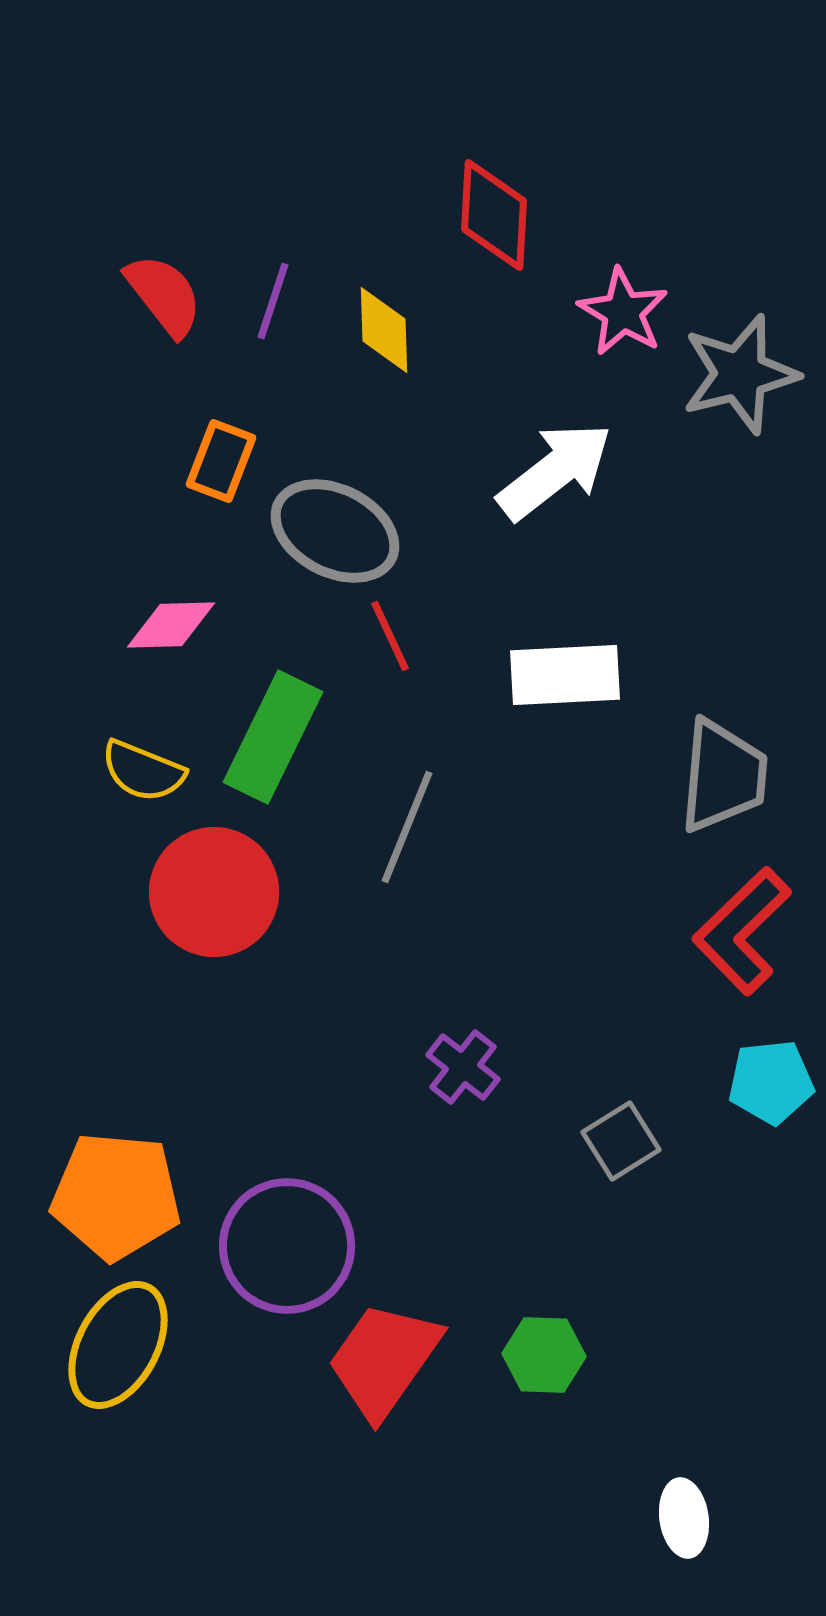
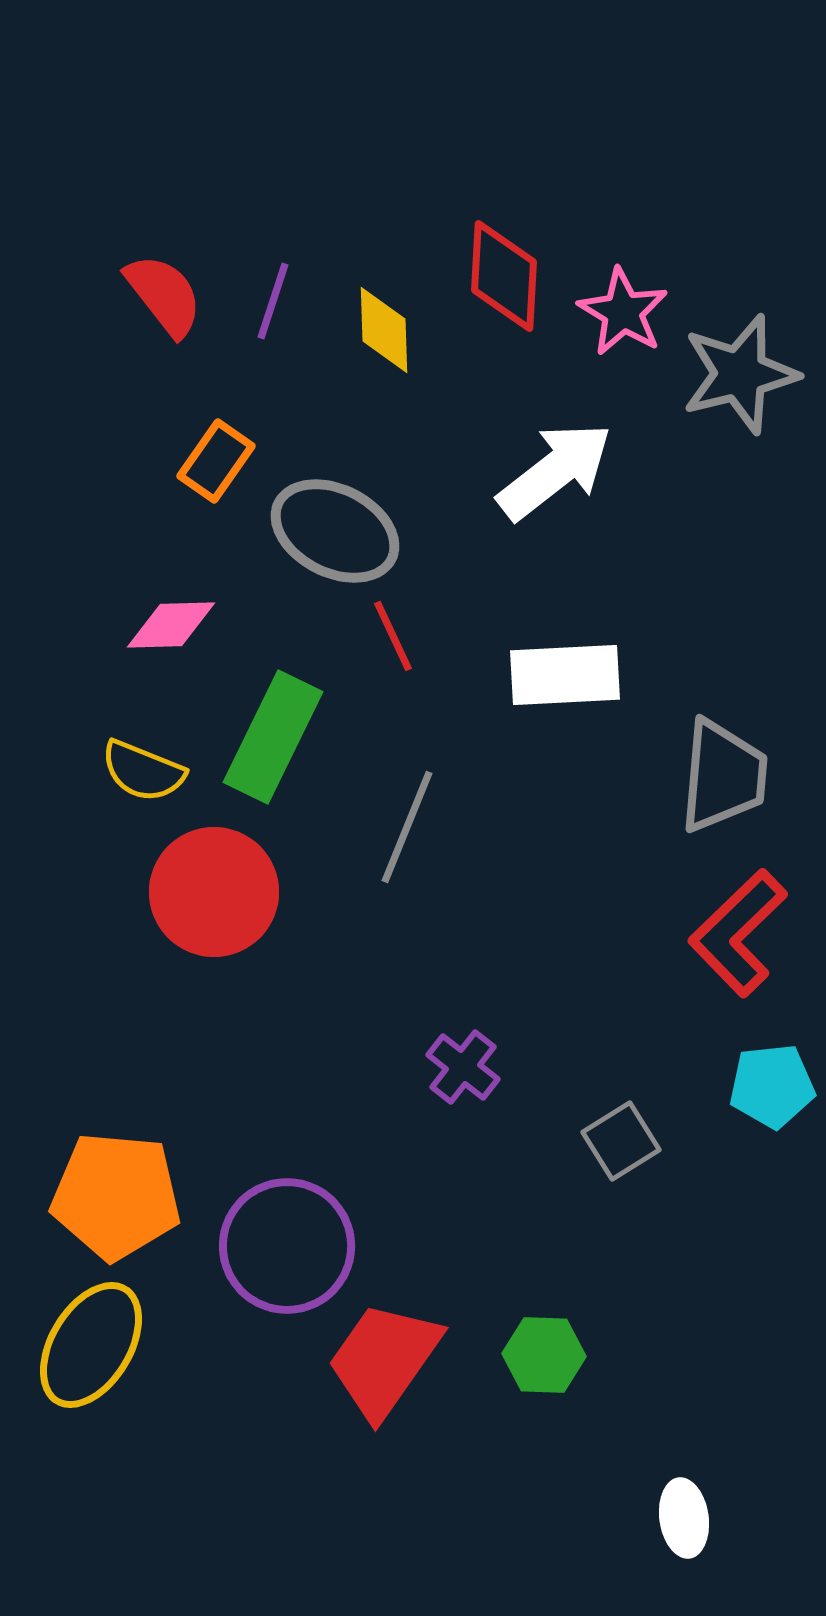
red diamond: moved 10 px right, 61 px down
orange rectangle: moved 5 px left; rotated 14 degrees clockwise
red line: moved 3 px right
red L-shape: moved 4 px left, 2 px down
cyan pentagon: moved 1 px right, 4 px down
yellow ellipse: moved 27 px left; rotated 3 degrees clockwise
